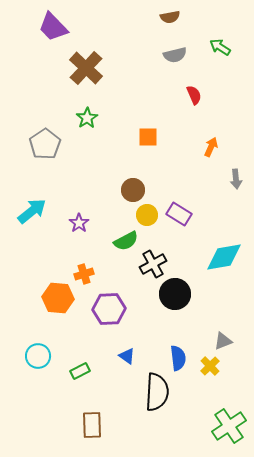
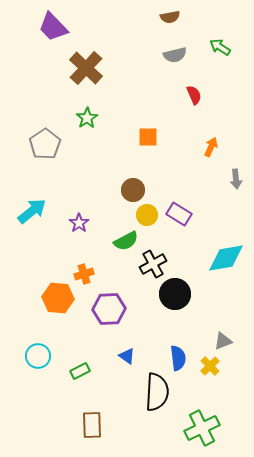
cyan diamond: moved 2 px right, 1 px down
green cross: moved 27 px left, 2 px down; rotated 8 degrees clockwise
